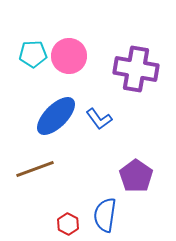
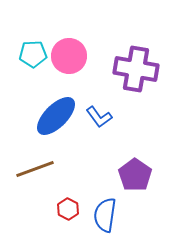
blue L-shape: moved 2 px up
purple pentagon: moved 1 px left, 1 px up
red hexagon: moved 15 px up
